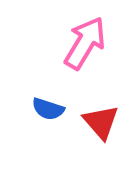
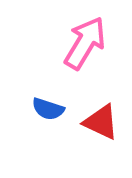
red triangle: rotated 24 degrees counterclockwise
